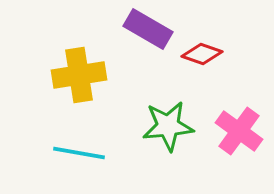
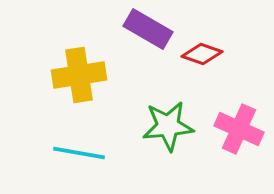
pink cross: moved 2 px up; rotated 12 degrees counterclockwise
